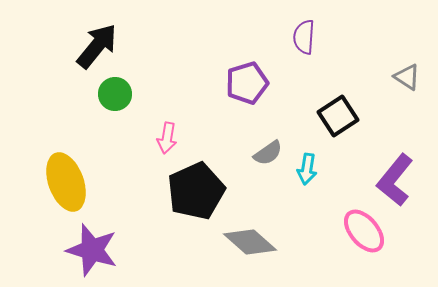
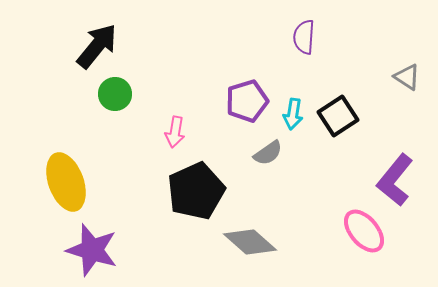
purple pentagon: moved 18 px down
pink arrow: moved 8 px right, 6 px up
cyan arrow: moved 14 px left, 55 px up
